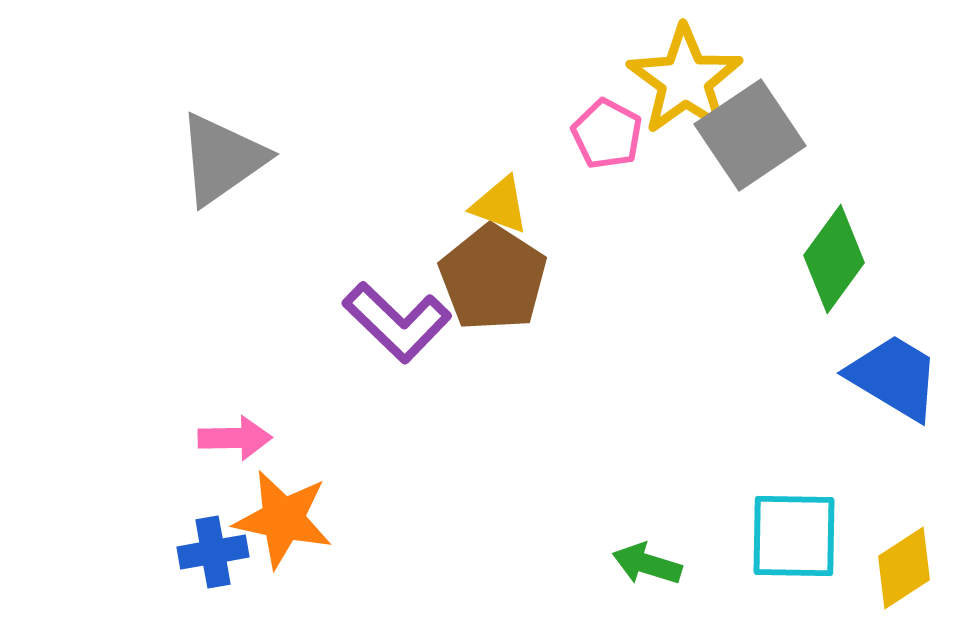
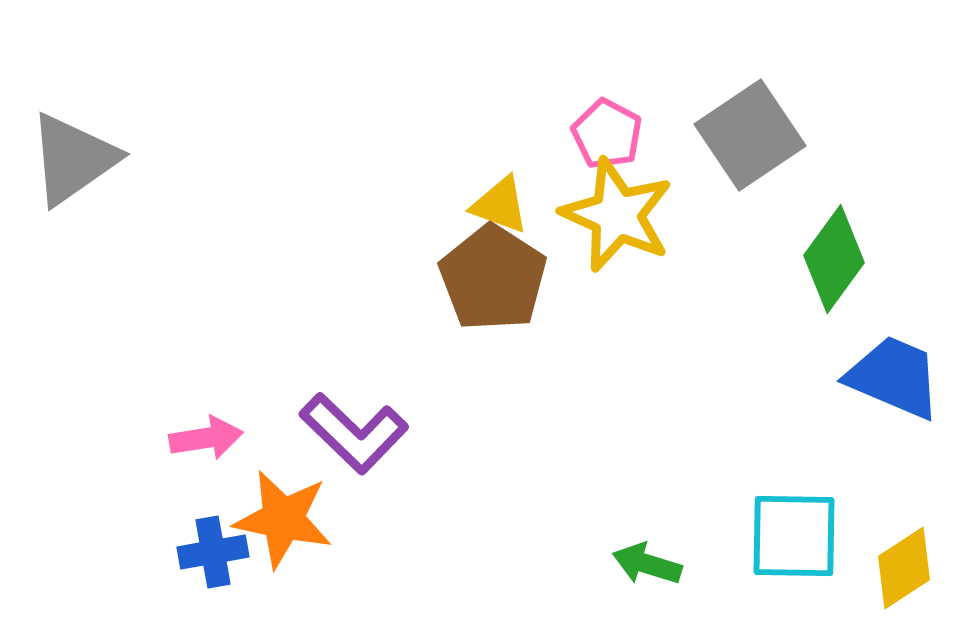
yellow star: moved 68 px left, 135 px down; rotated 12 degrees counterclockwise
gray triangle: moved 149 px left
purple L-shape: moved 43 px left, 111 px down
blue trapezoid: rotated 8 degrees counterclockwise
pink arrow: moved 29 px left; rotated 8 degrees counterclockwise
